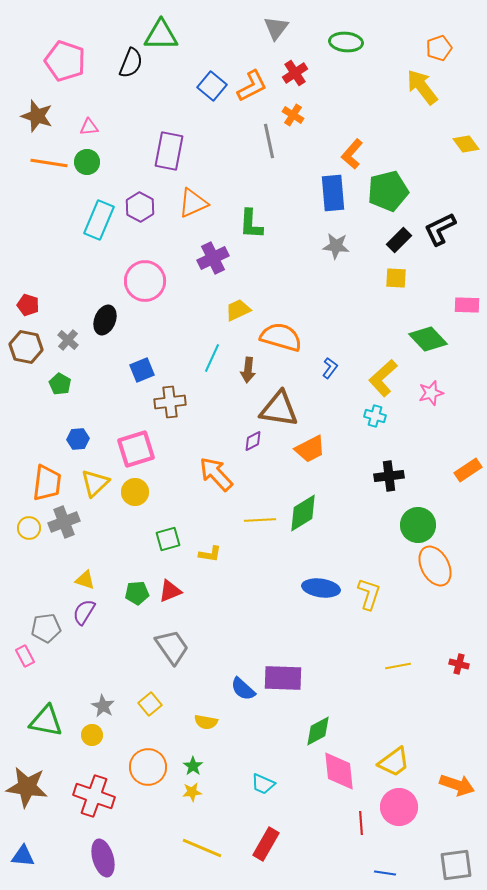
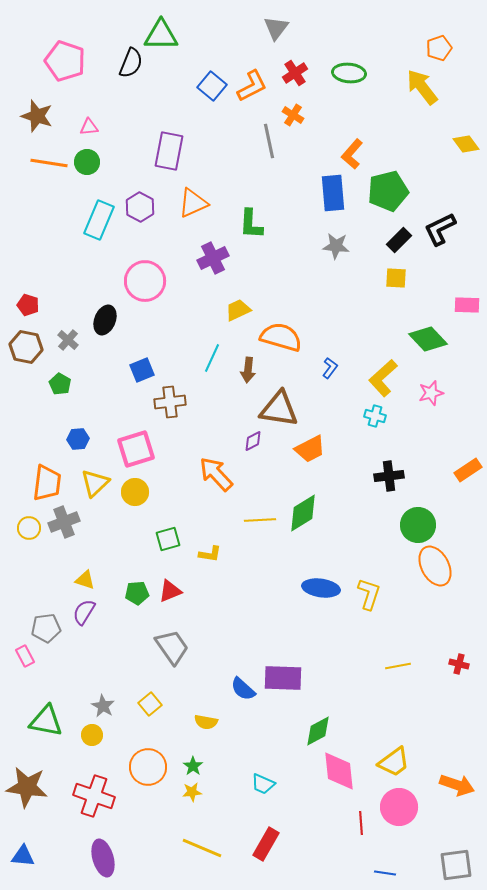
green ellipse at (346, 42): moved 3 px right, 31 px down
